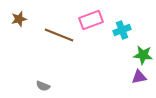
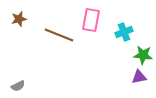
pink rectangle: rotated 60 degrees counterclockwise
cyan cross: moved 2 px right, 2 px down
gray semicircle: moved 25 px left; rotated 48 degrees counterclockwise
